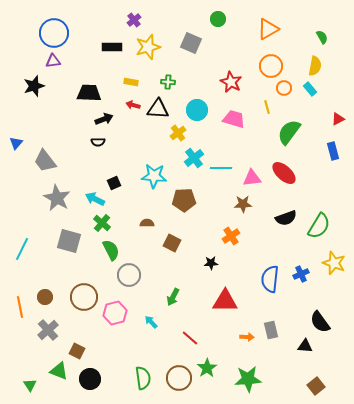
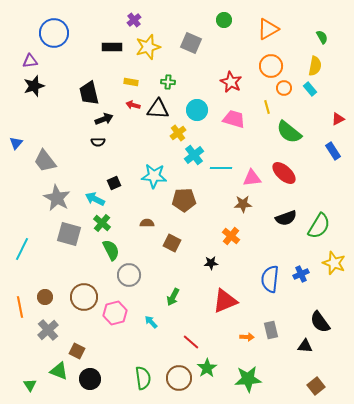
green circle at (218, 19): moved 6 px right, 1 px down
purple triangle at (53, 61): moved 23 px left
black trapezoid at (89, 93): rotated 105 degrees counterclockwise
green semicircle at (289, 132): rotated 88 degrees counterclockwise
blue rectangle at (333, 151): rotated 18 degrees counterclockwise
cyan cross at (194, 158): moved 3 px up
orange cross at (231, 236): rotated 18 degrees counterclockwise
gray square at (69, 241): moved 7 px up
red triangle at (225, 301): rotated 24 degrees counterclockwise
red line at (190, 338): moved 1 px right, 4 px down
